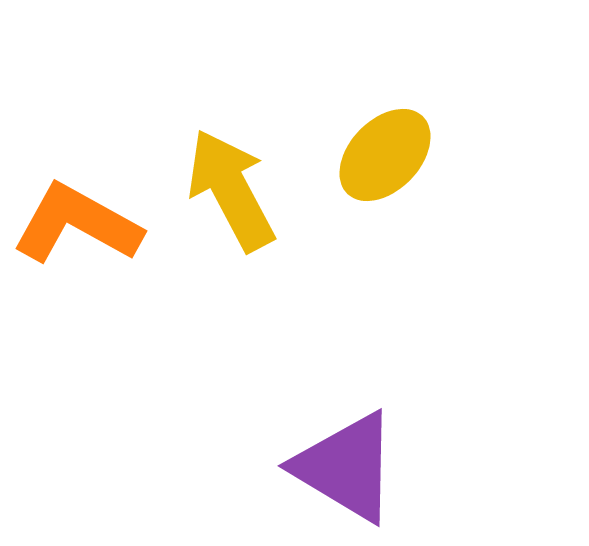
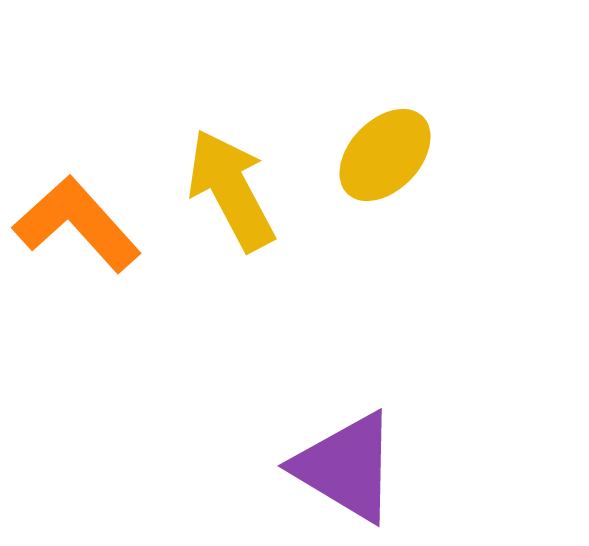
orange L-shape: rotated 19 degrees clockwise
